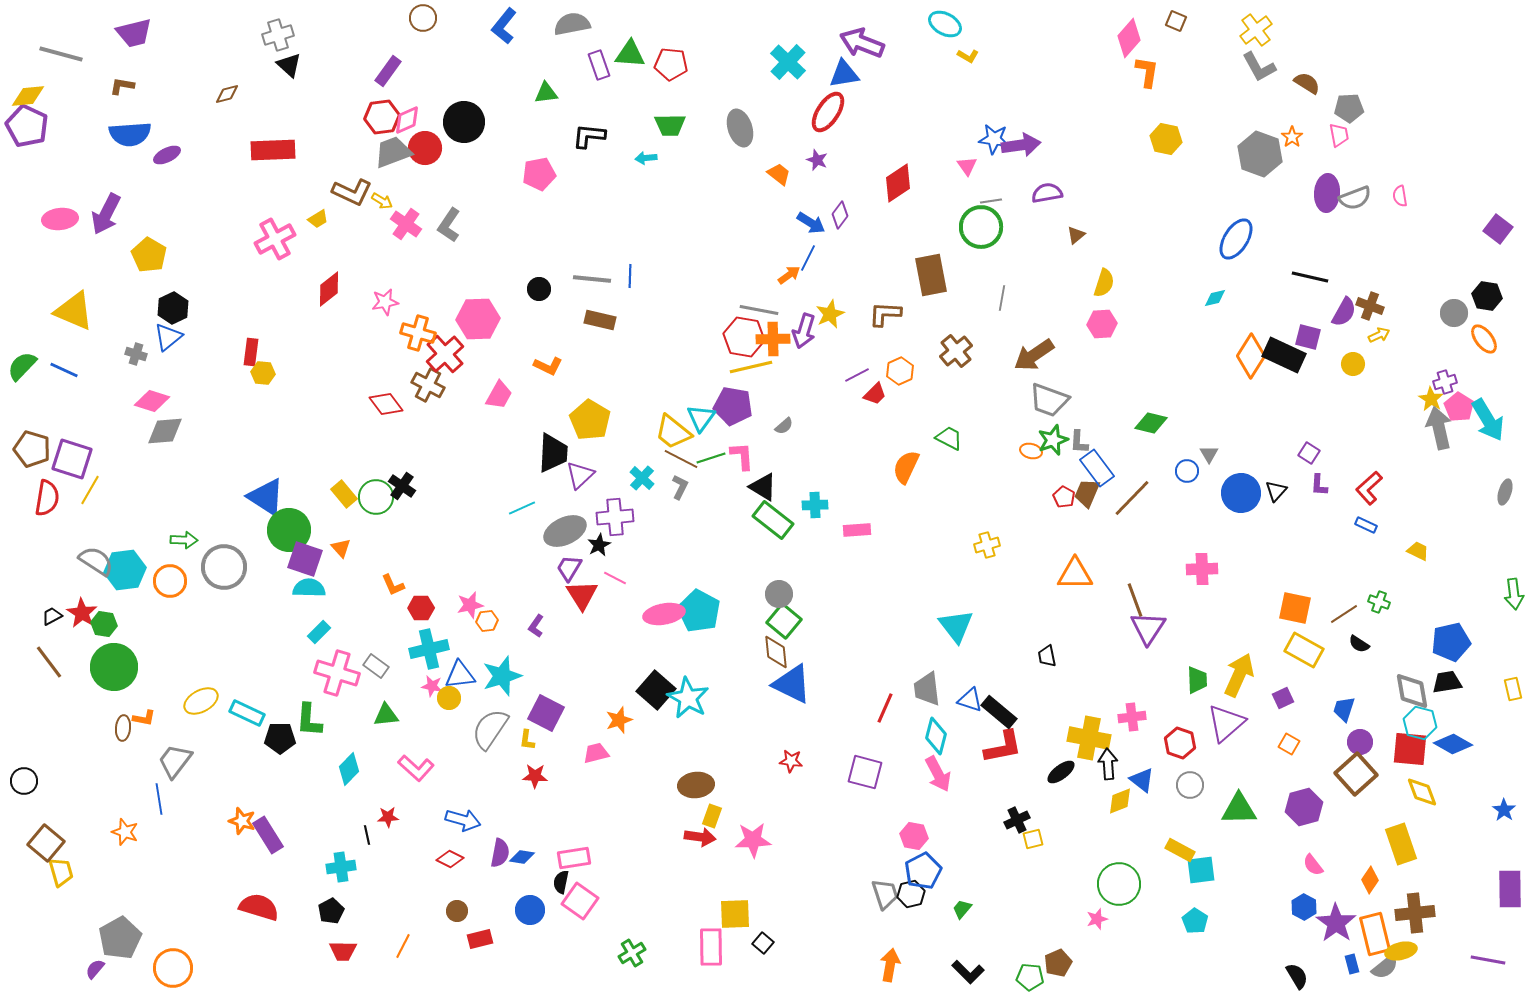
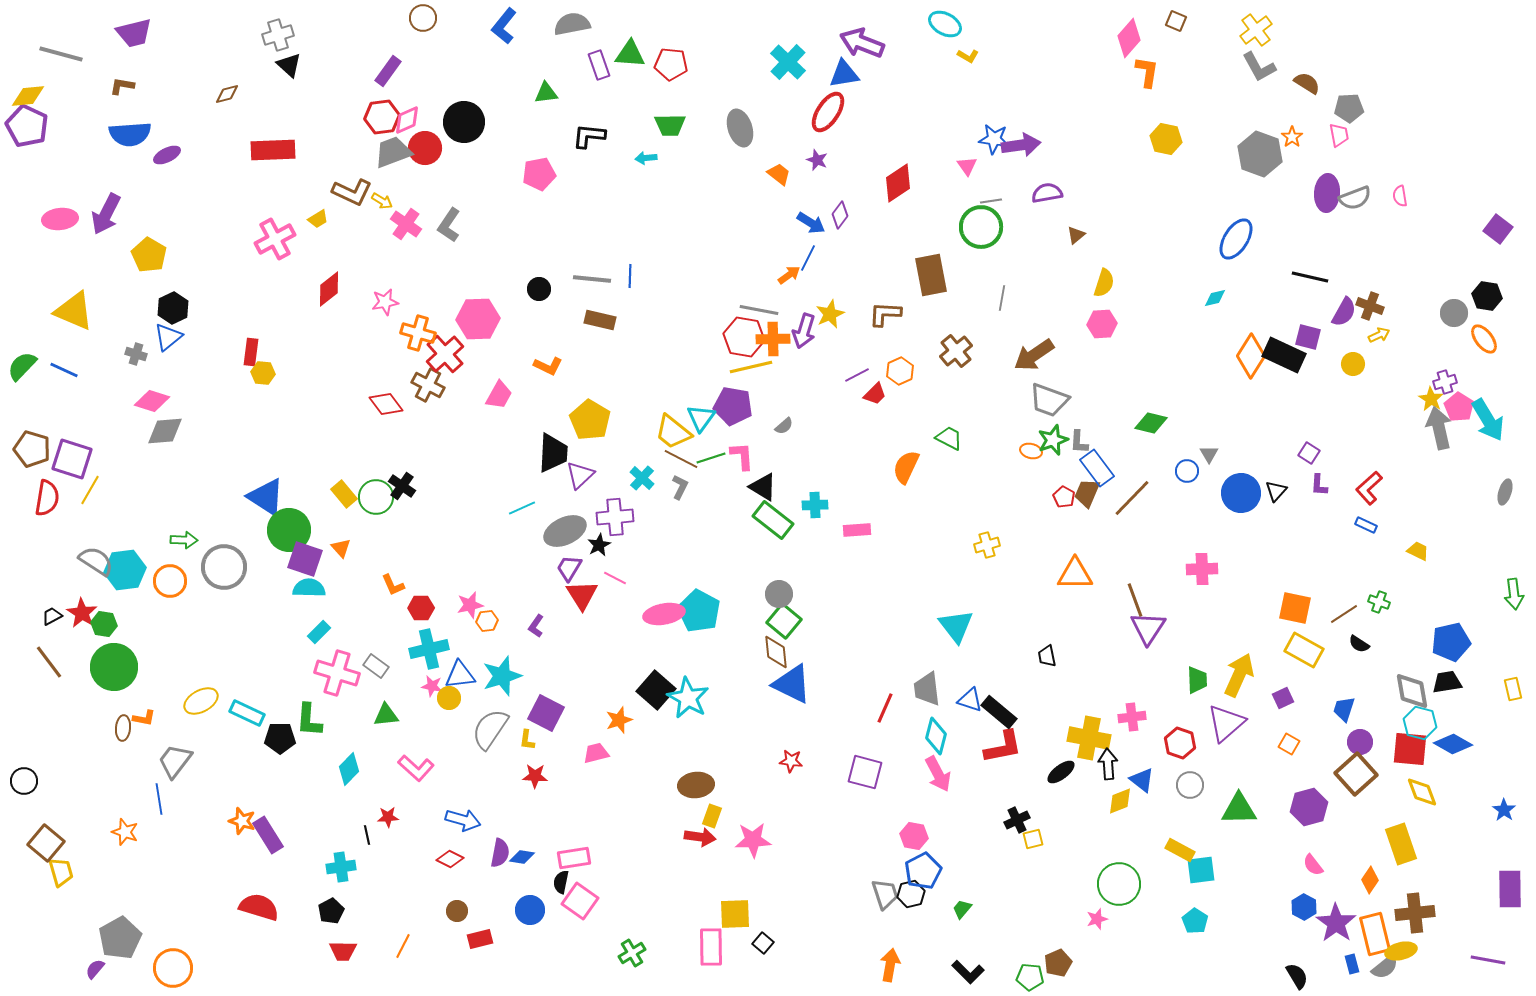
purple hexagon at (1304, 807): moved 5 px right
